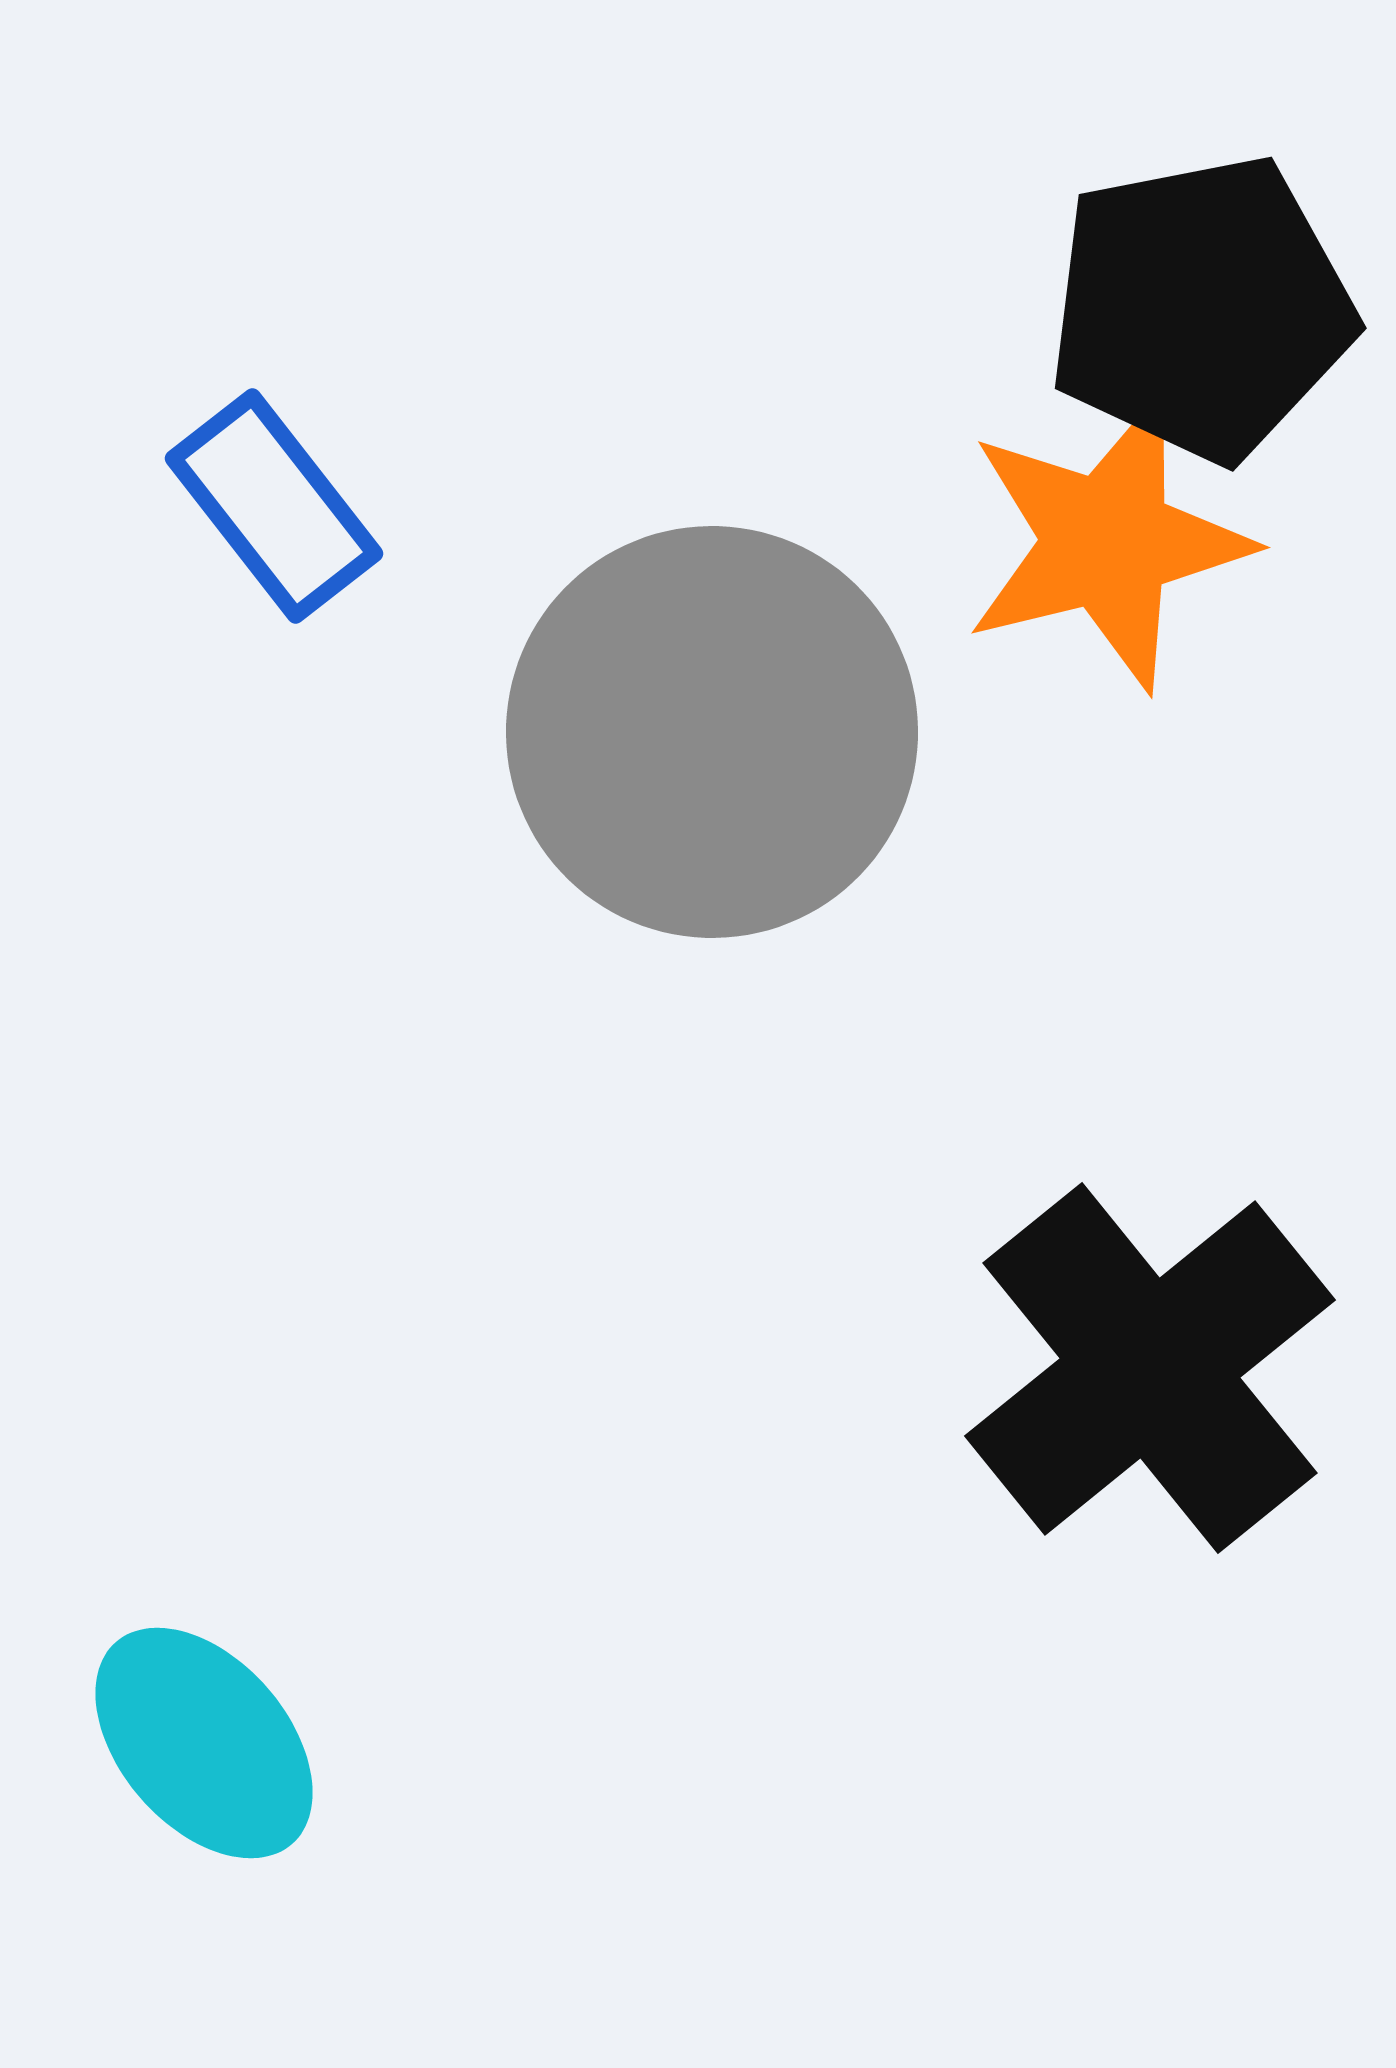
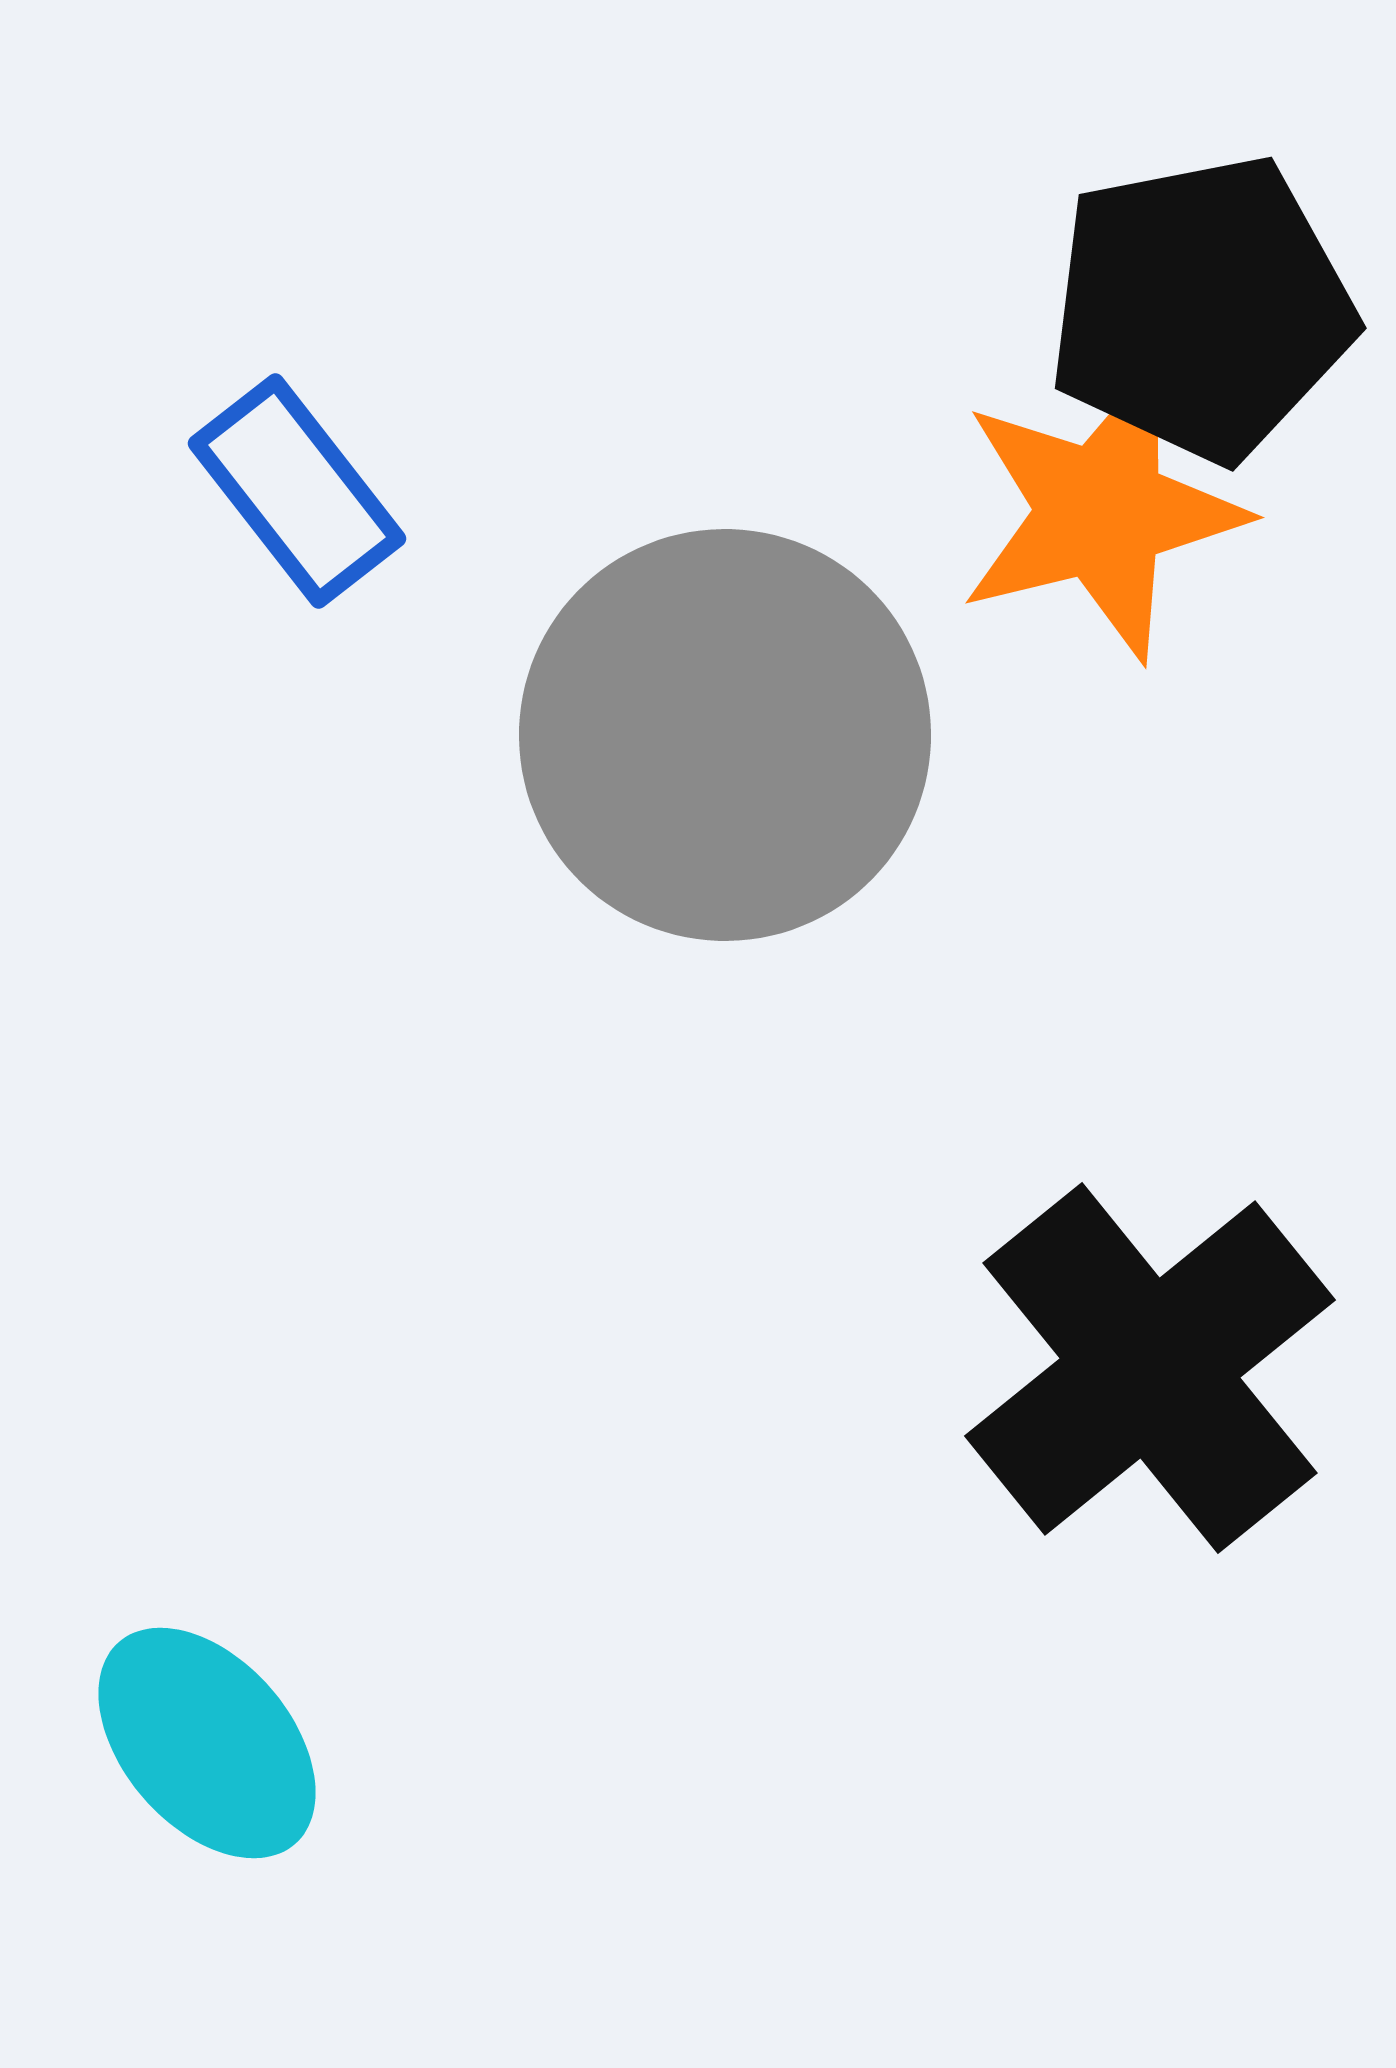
blue rectangle: moved 23 px right, 15 px up
orange star: moved 6 px left, 30 px up
gray circle: moved 13 px right, 3 px down
cyan ellipse: moved 3 px right
